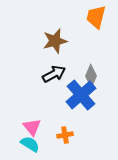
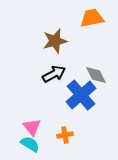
orange trapezoid: moved 4 px left, 1 px down; rotated 65 degrees clockwise
gray diamond: moved 5 px right, 1 px up; rotated 50 degrees counterclockwise
